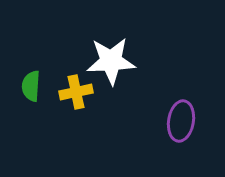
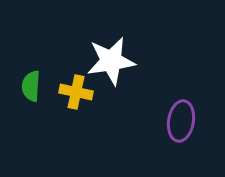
white star: rotated 6 degrees counterclockwise
yellow cross: rotated 24 degrees clockwise
